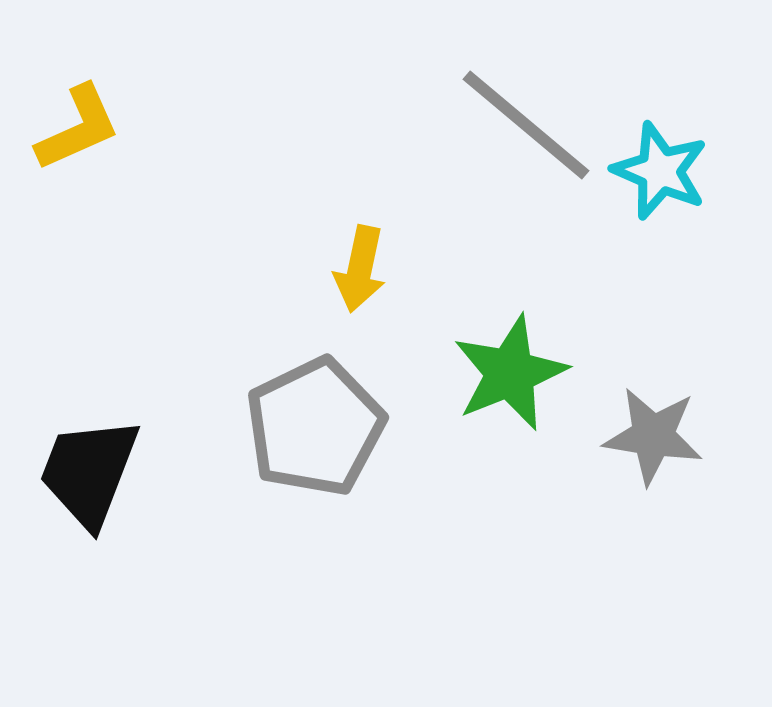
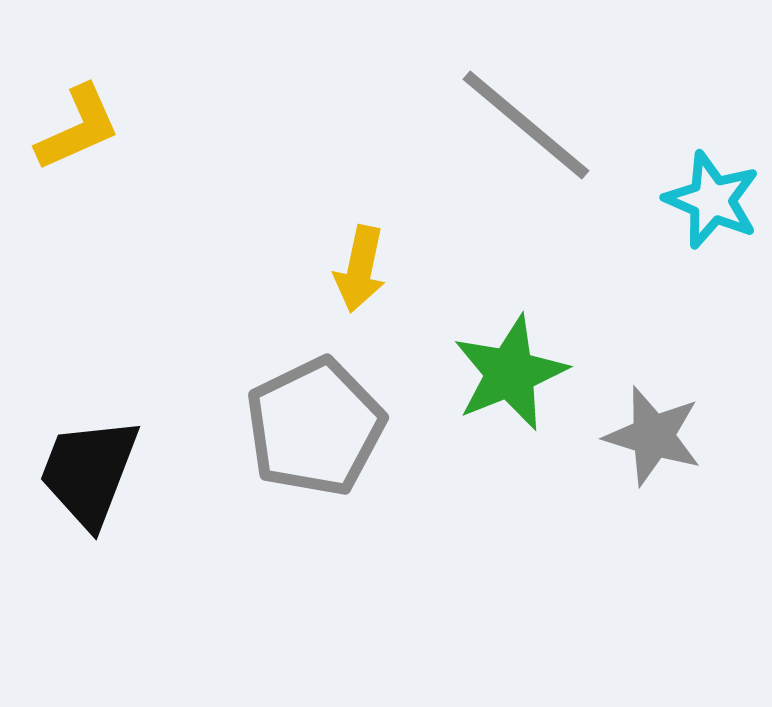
cyan star: moved 52 px right, 29 px down
gray star: rotated 8 degrees clockwise
